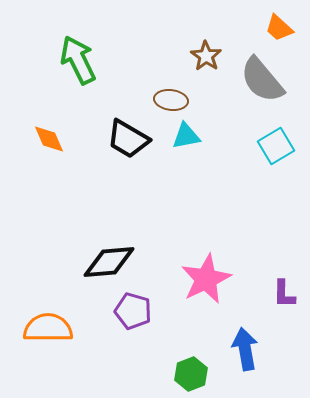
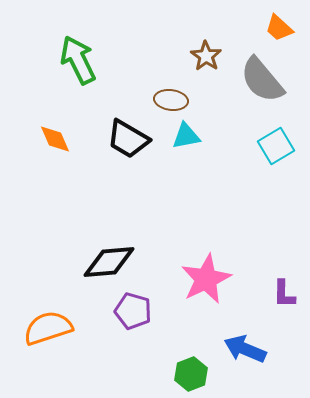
orange diamond: moved 6 px right
orange semicircle: rotated 18 degrees counterclockwise
blue arrow: rotated 57 degrees counterclockwise
